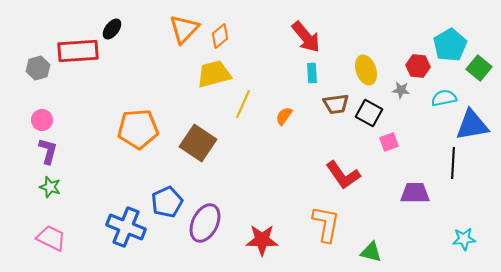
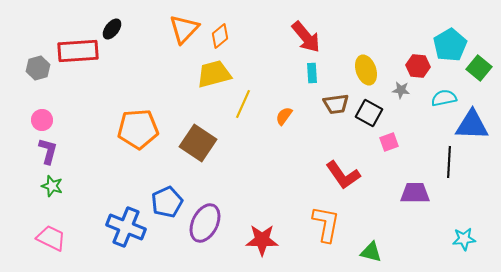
blue triangle: rotated 12 degrees clockwise
black line: moved 4 px left, 1 px up
green star: moved 2 px right, 1 px up
